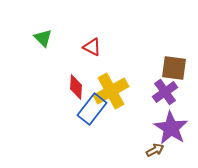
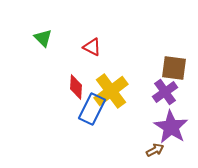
yellow cross: rotated 8 degrees counterclockwise
blue rectangle: rotated 12 degrees counterclockwise
purple star: moved 1 px up
